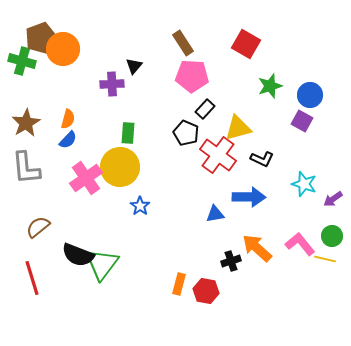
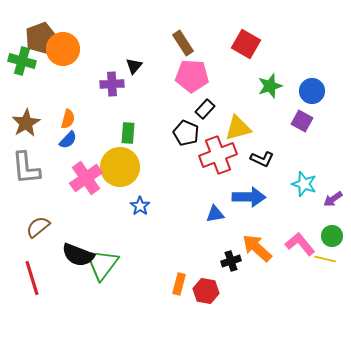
blue circle: moved 2 px right, 4 px up
red cross: rotated 33 degrees clockwise
